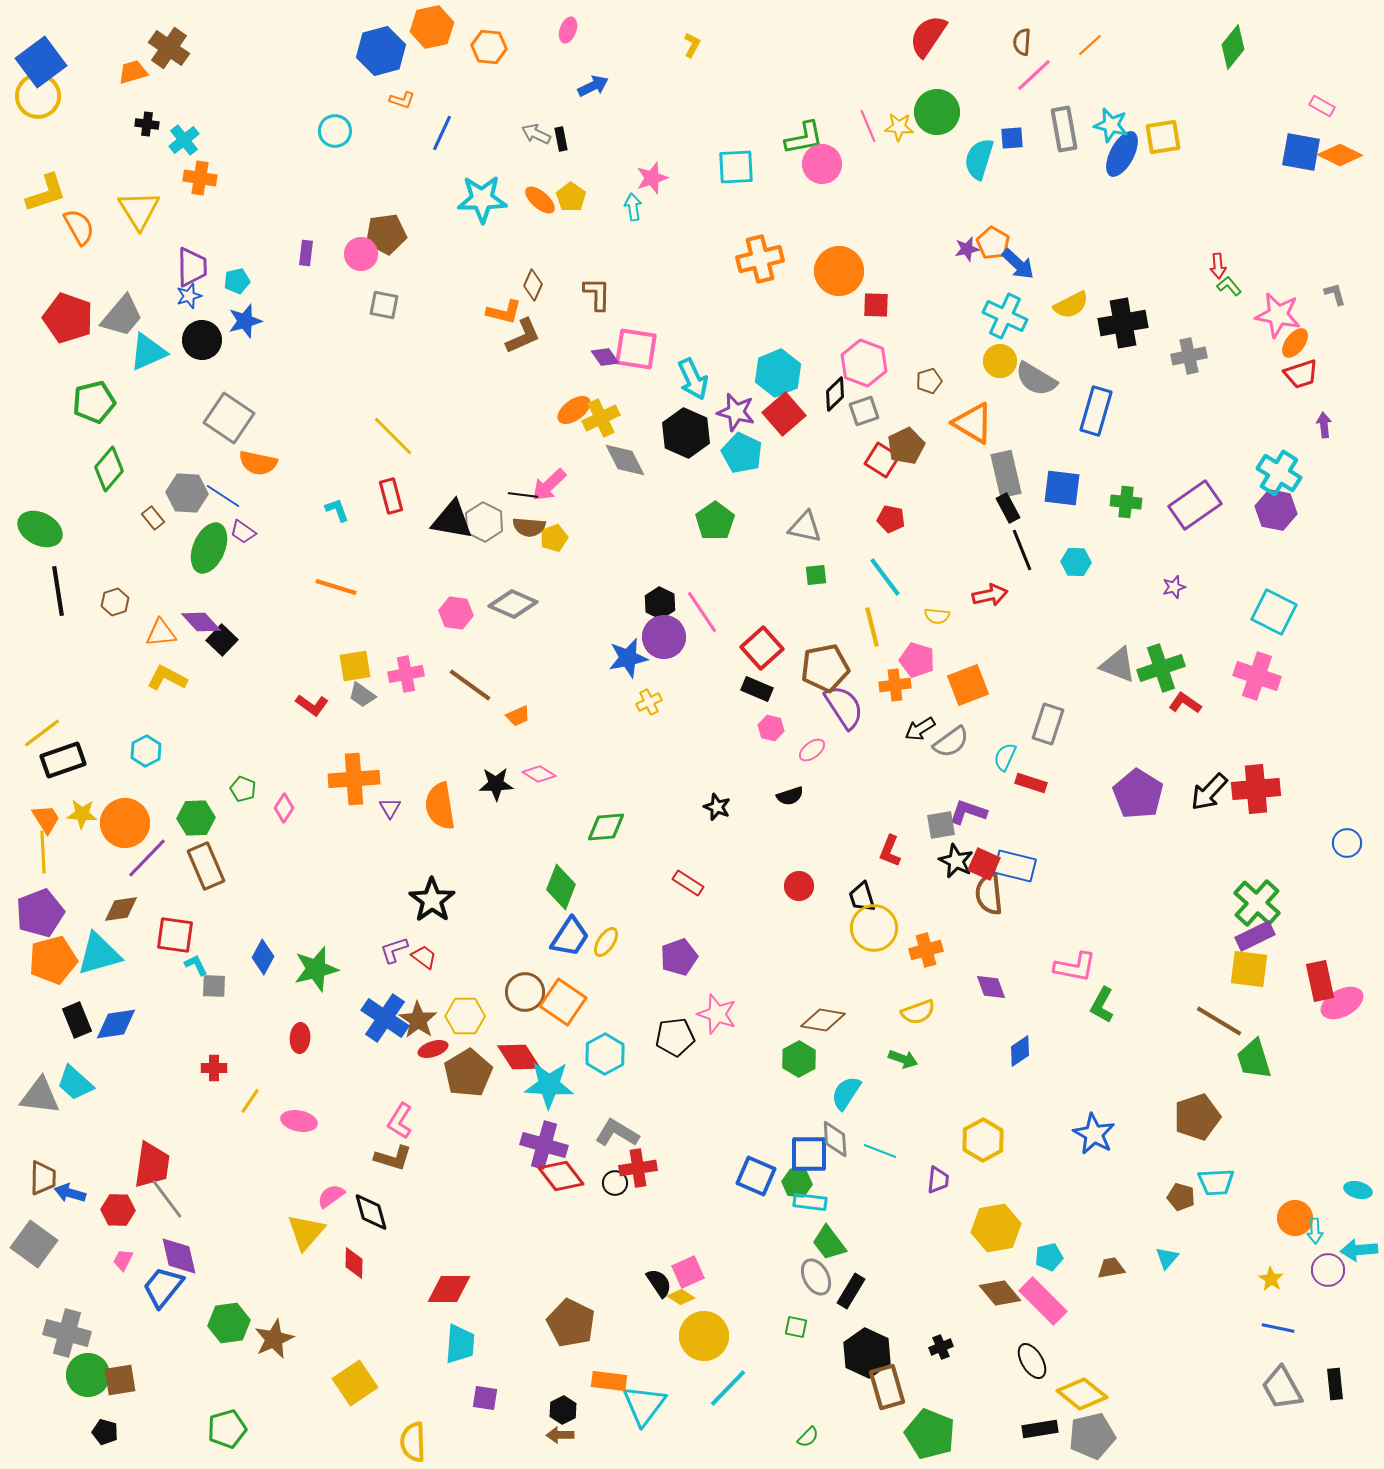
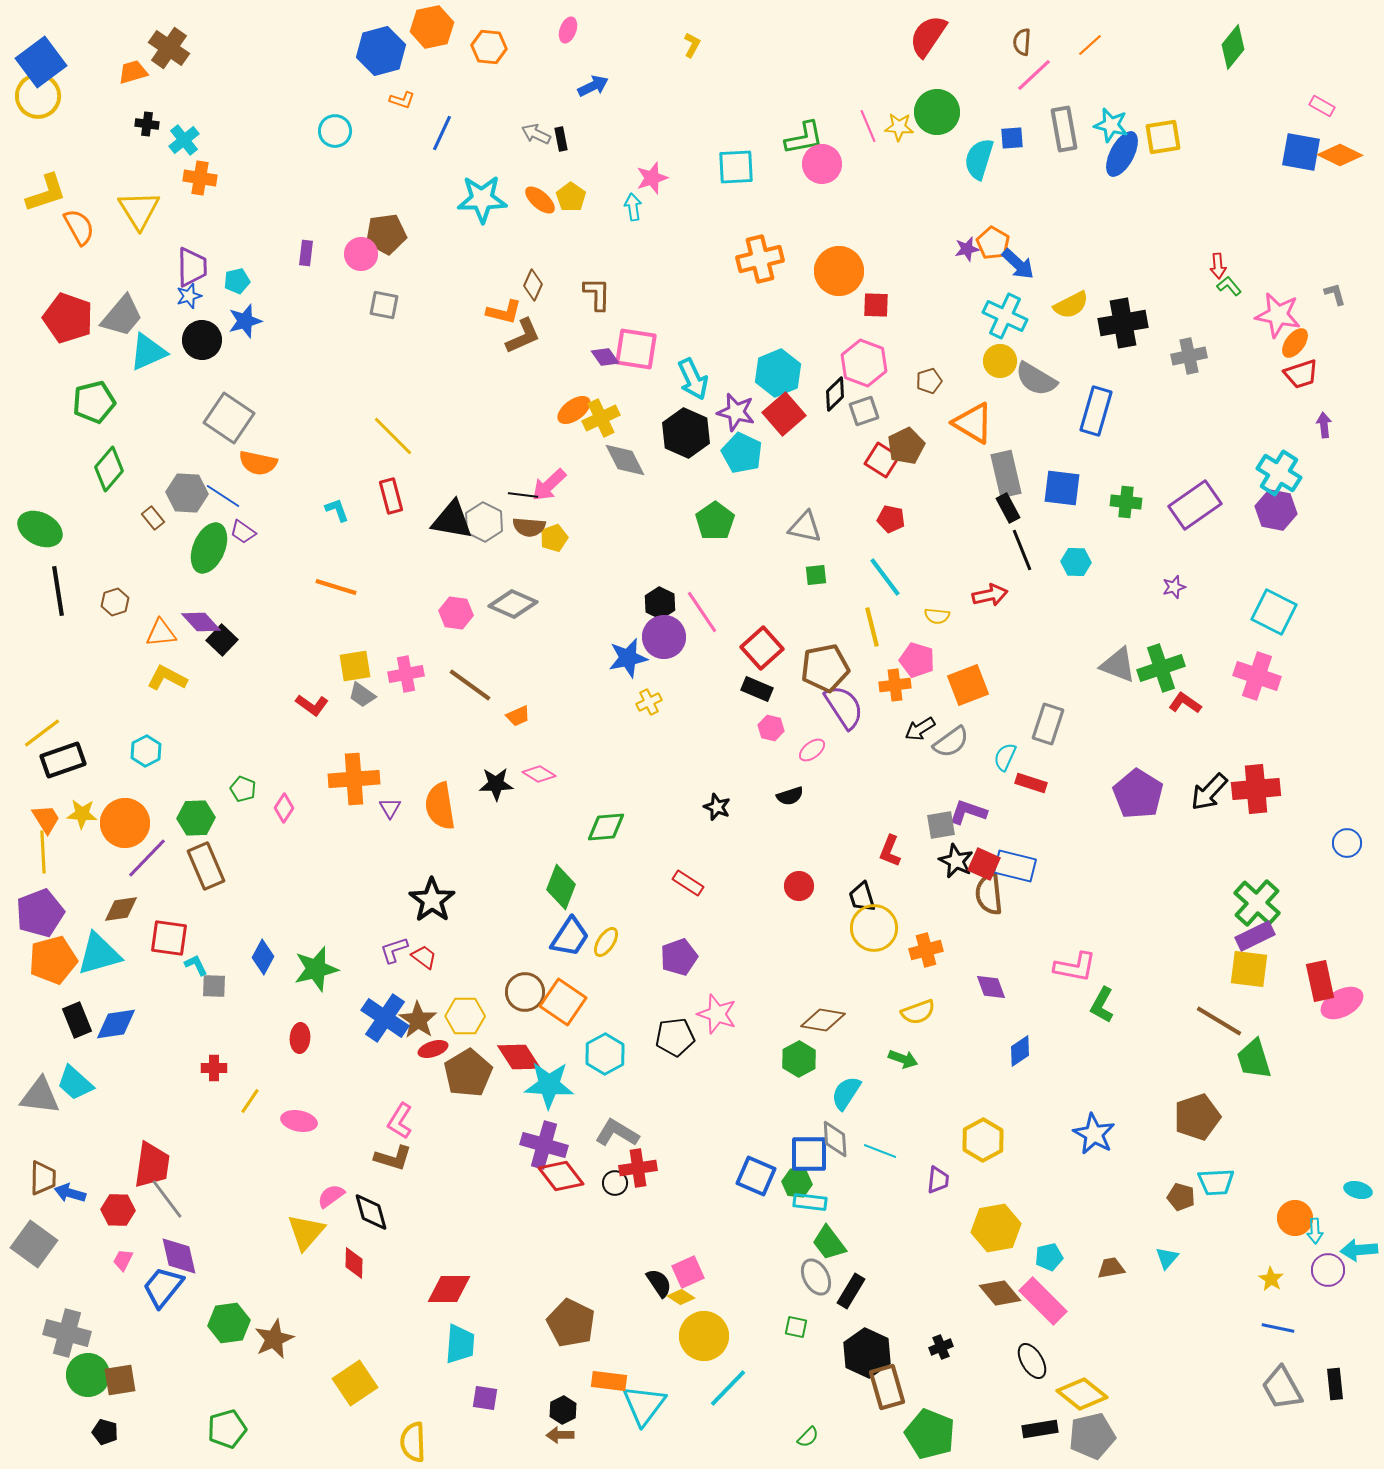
red square at (175, 935): moved 6 px left, 3 px down
